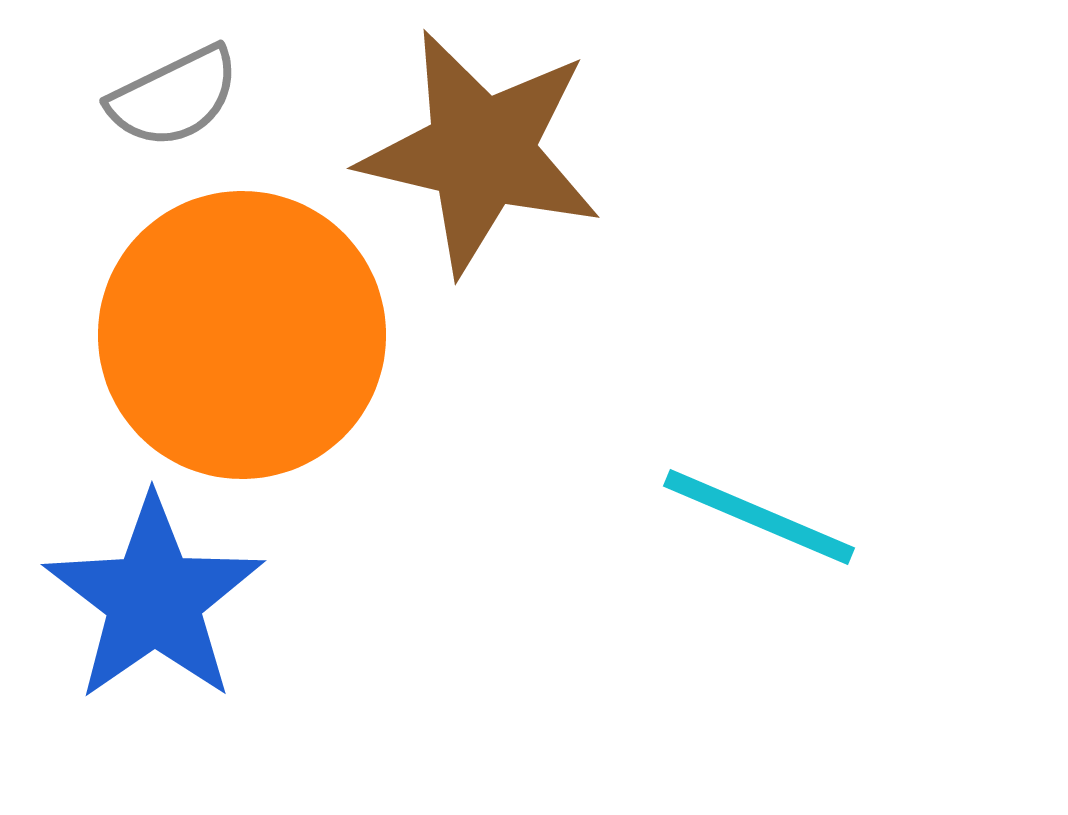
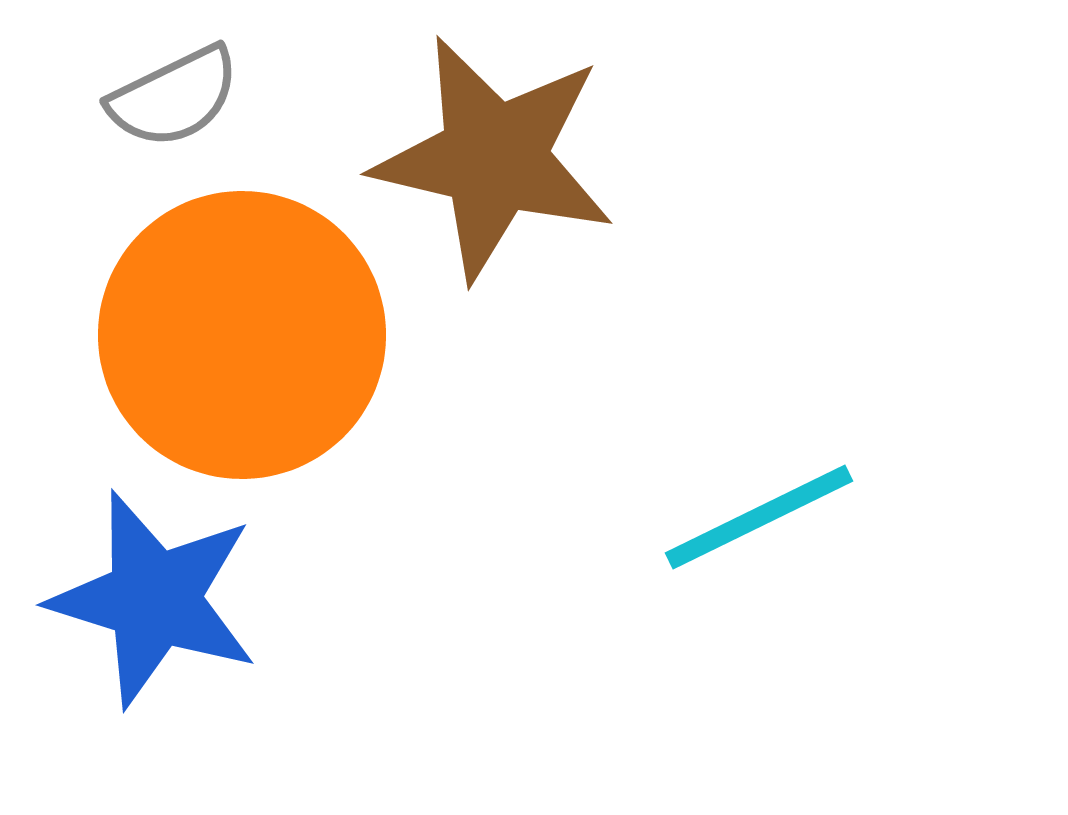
brown star: moved 13 px right, 6 px down
cyan line: rotated 49 degrees counterclockwise
blue star: rotated 20 degrees counterclockwise
